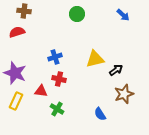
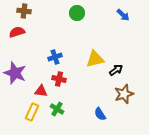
green circle: moved 1 px up
yellow rectangle: moved 16 px right, 11 px down
